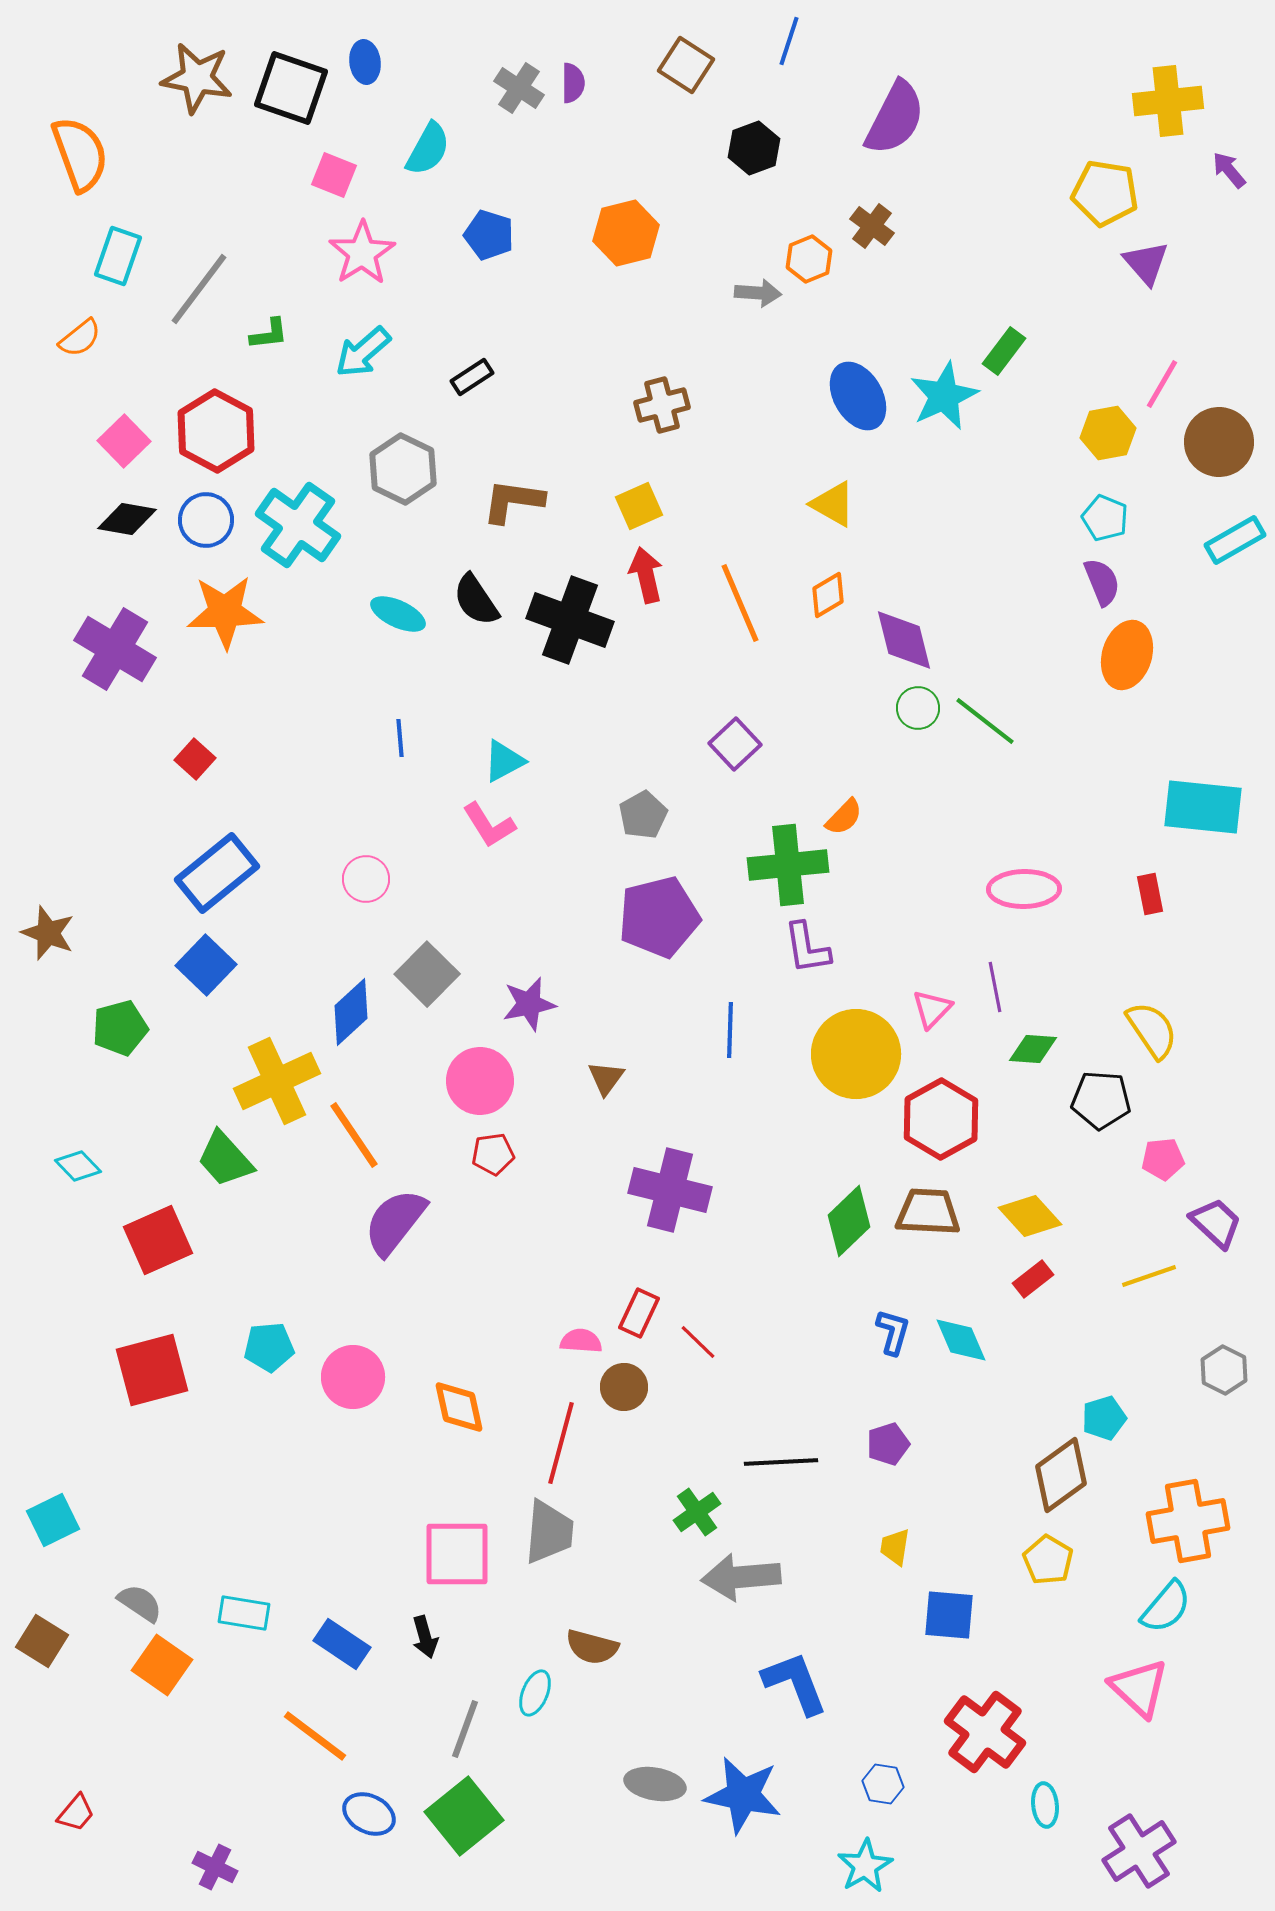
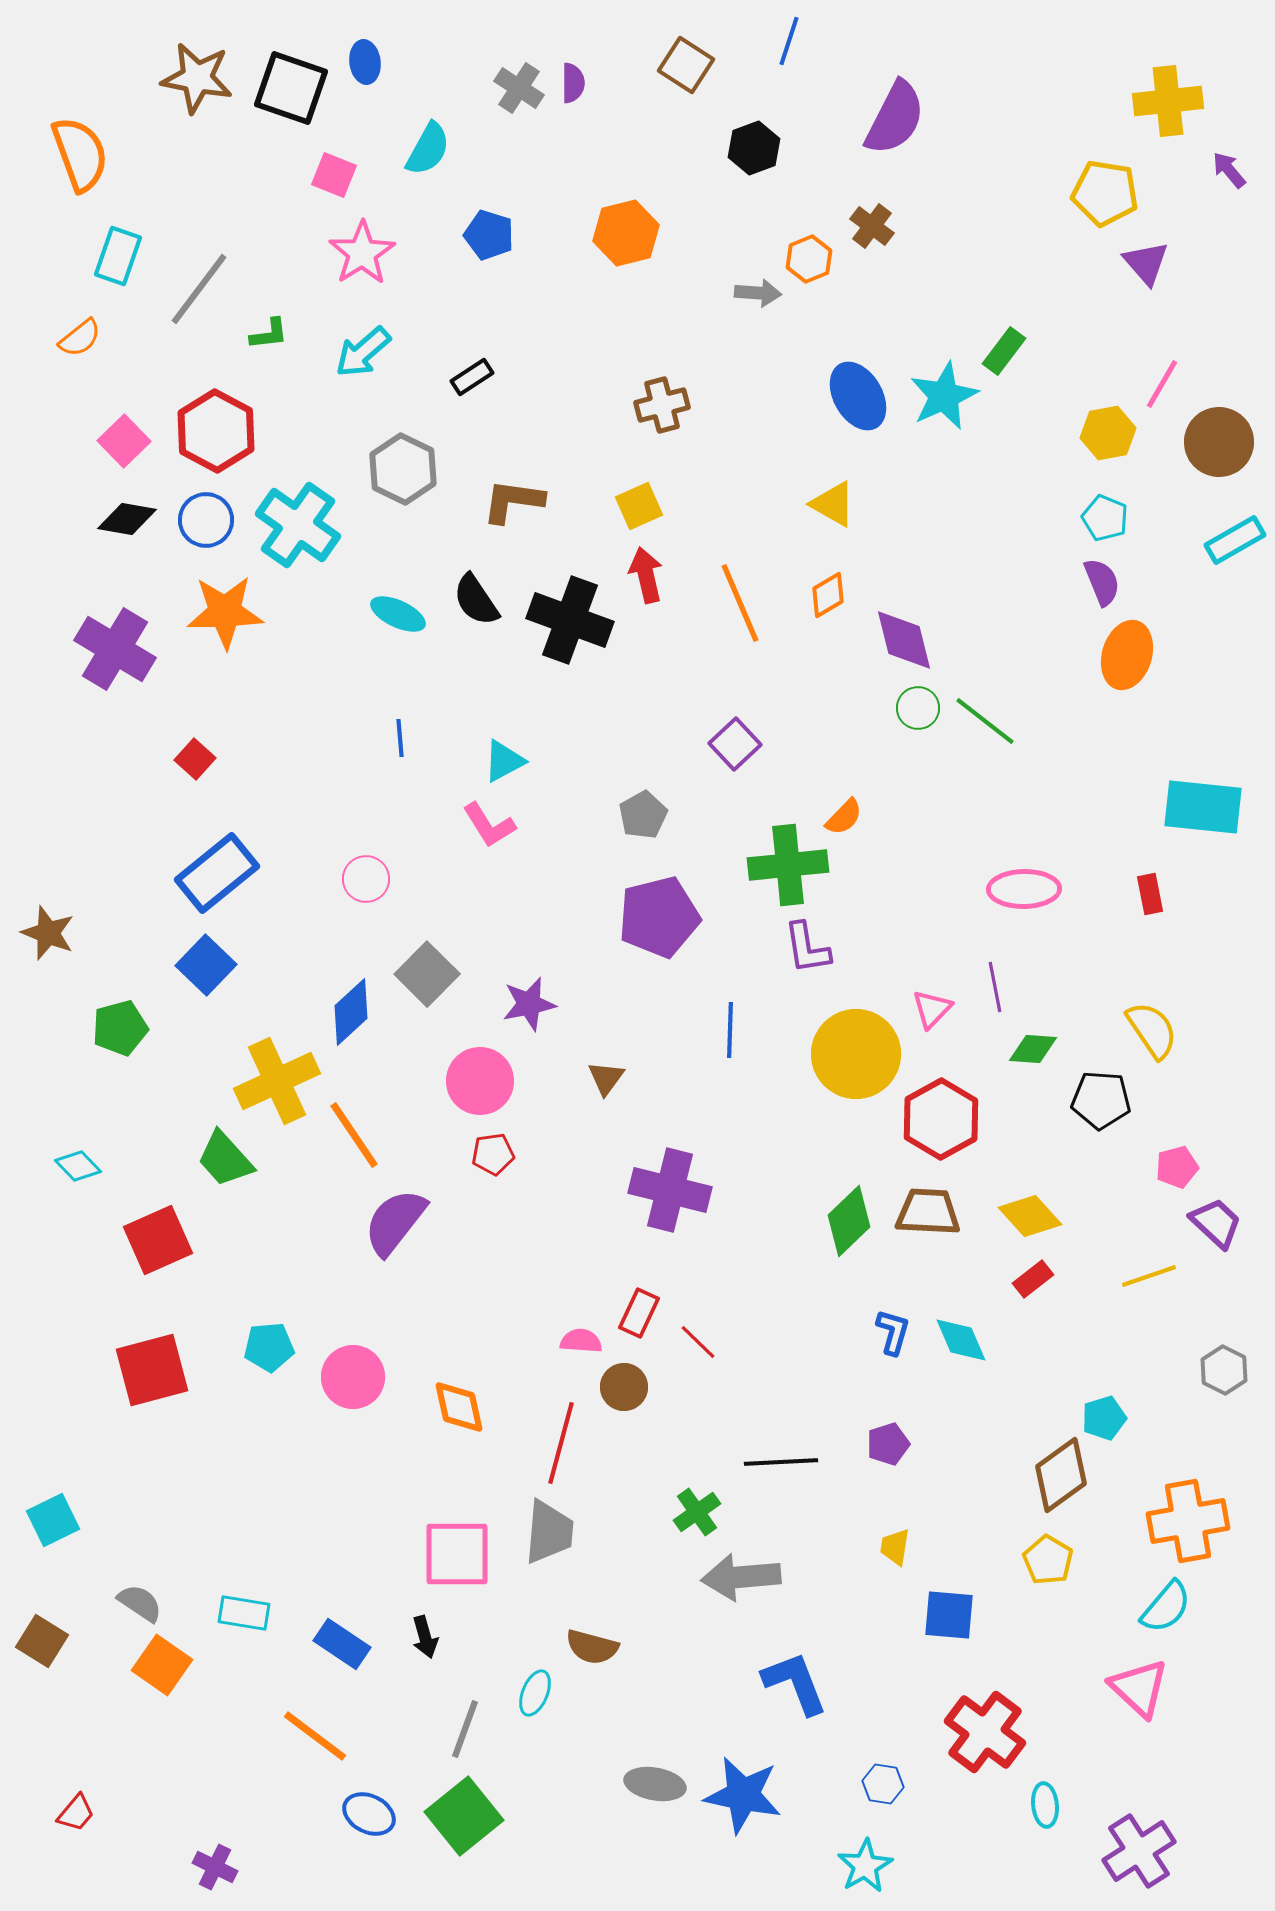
pink pentagon at (1163, 1159): moved 14 px right, 8 px down; rotated 9 degrees counterclockwise
